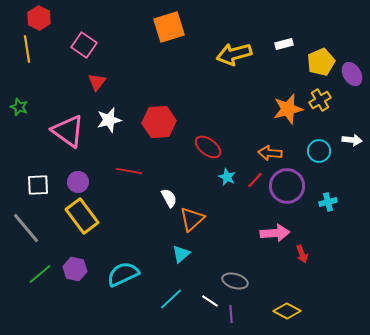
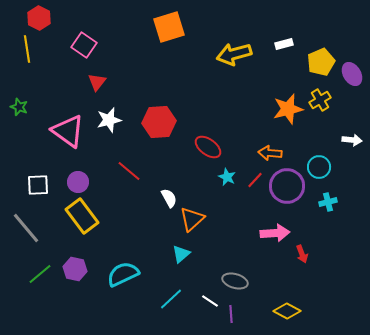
cyan circle at (319, 151): moved 16 px down
red line at (129, 171): rotated 30 degrees clockwise
